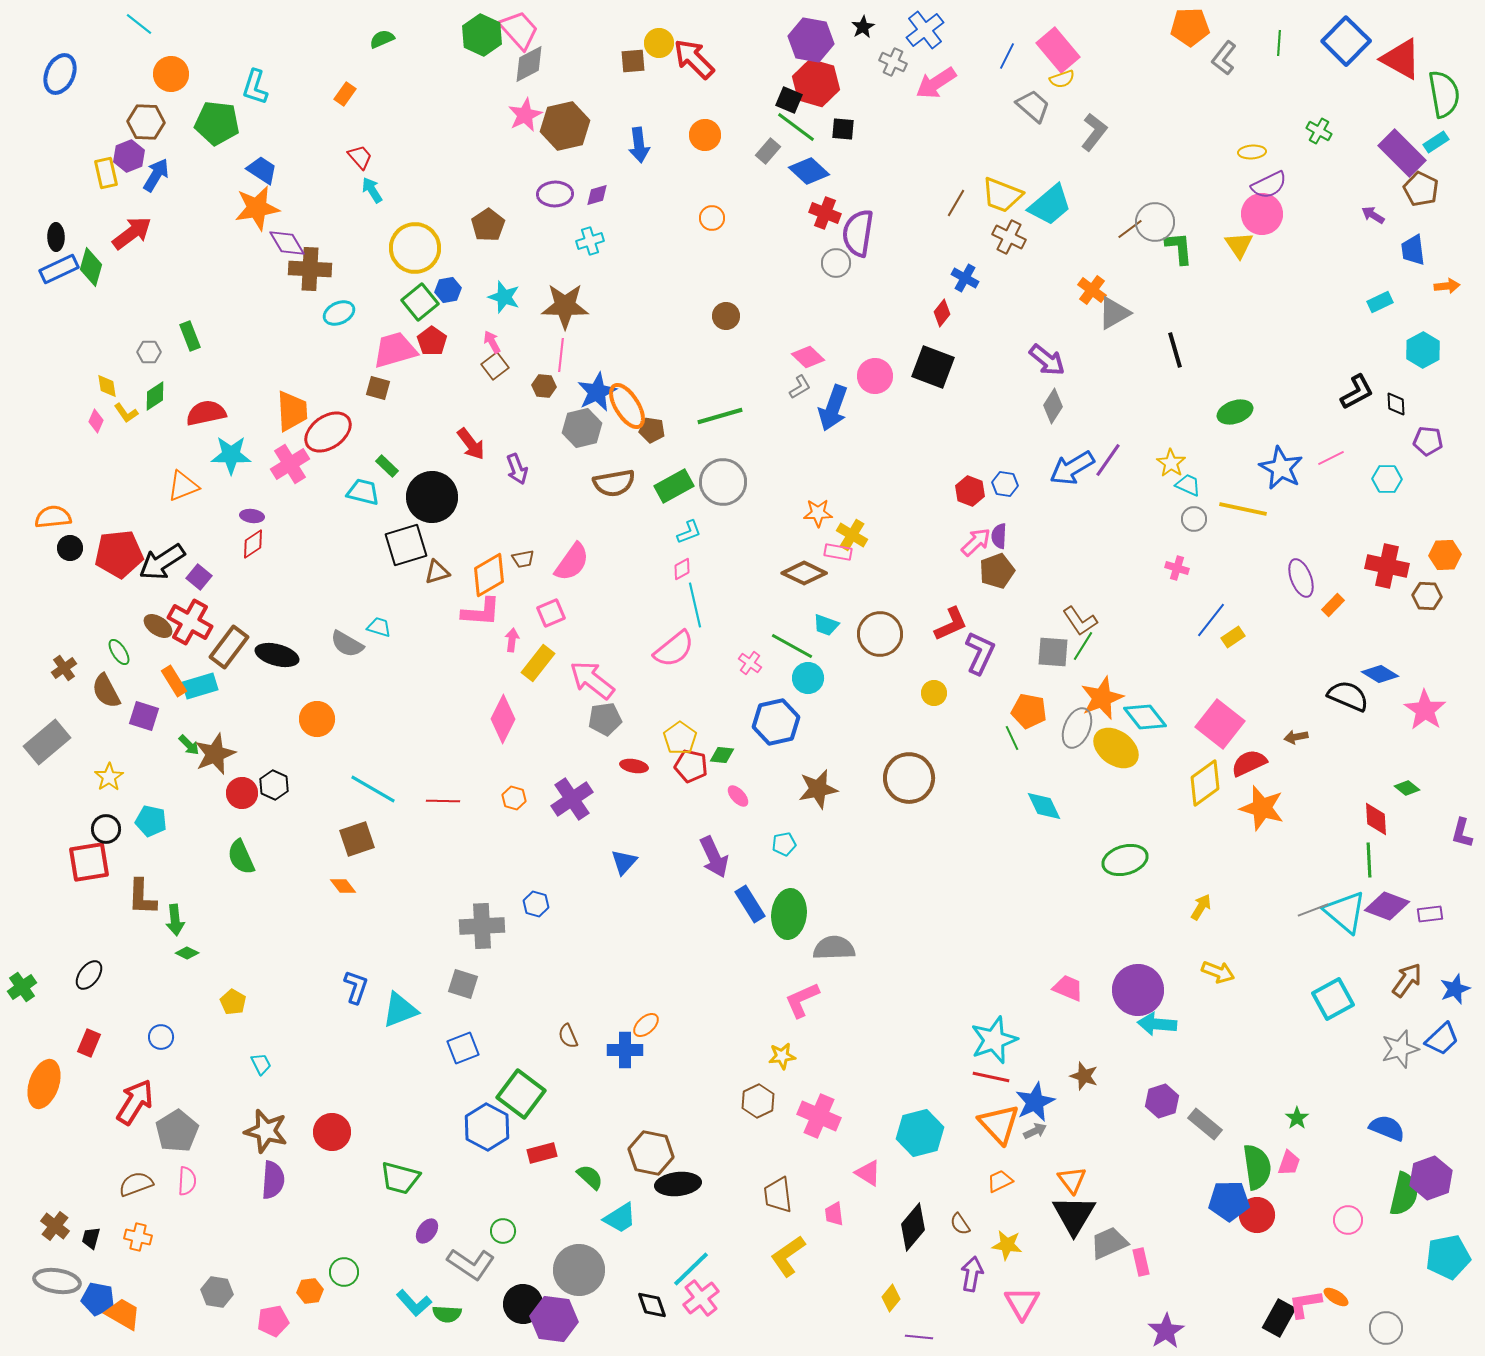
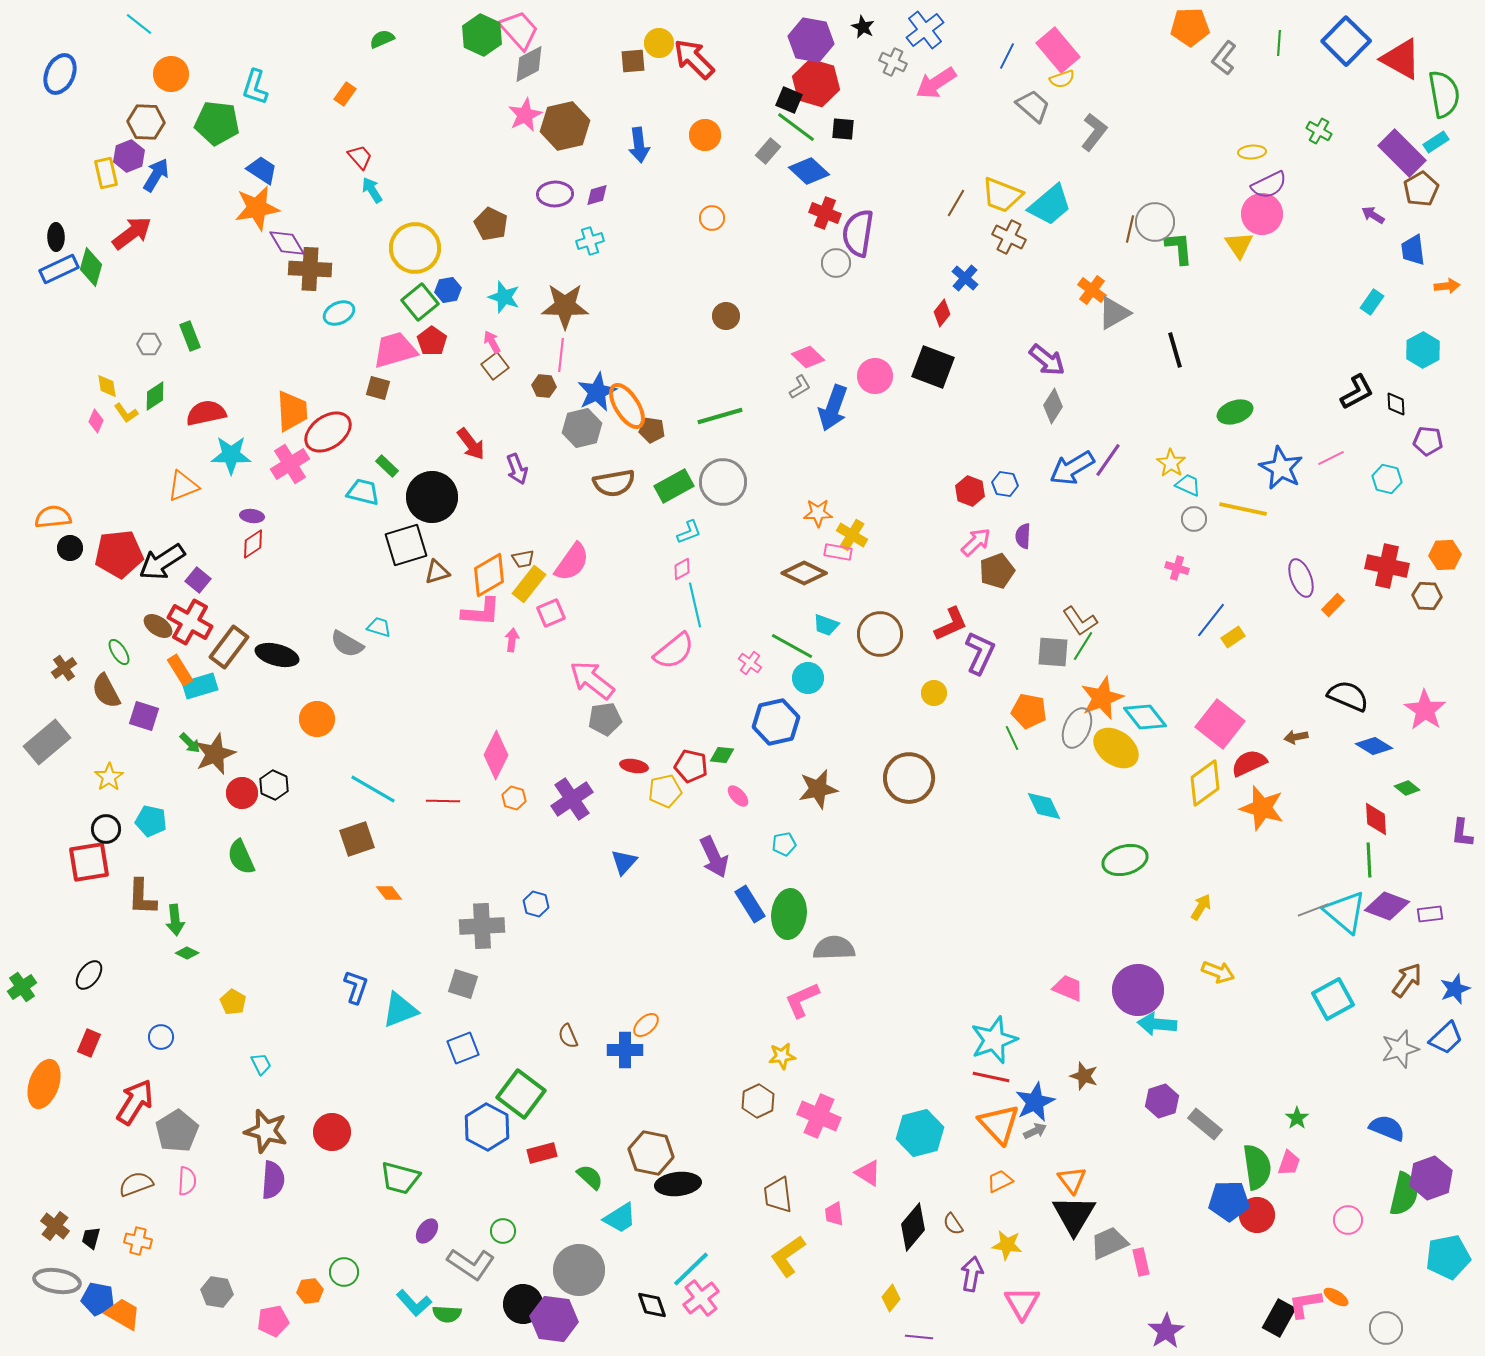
black star at (863, 27): rotated 15 degrees counterclockwise
brown pentagon at (1421, 189): rotated 16 degrees clockwise
brown pentagon at (488, 225): moved 3 px right, 1 px up; rotated 12 degrees counterclockwise
brown line at (1130, 229): rotated 40 degrees counterclockwise
blue cross at (965, 278): rotated 12 degrees clockwise
cyan rectangle at (1380, 302): moved 8 px left; rotated 30 degrees counterclockwise
gray hexagon at (149, 352): moved 8 px up
cyan hexagon at (1387, 479): rotated 12 degrees clockwise
purple semicircle at (999, 536): moved 24 px right
purple square at (199, 577): moved 1 px left, 3 px down
pink semicircle at (674, 649): moved 2 px down
yellow rectangle at (538, 663): moved 9 px left, 79 px up
blue diamond at (1380, 674): moved 6 px left, 72 px down
orange rectangle at (174, 681): moved 6 px right, 11 px up
pink diamond at (503, 719): moved 7 px left, 36 px down
yellow pentagon at (680, 738): moved 15 px left, 53 px down; rotated 24 degrees clockwise
green arrow at (189, 745): moved 1 px right, 2 px up
purple L-shape at (1462, 833): rotated 8 degrees counterclockwise
orange diamond at (343, 886): moved 46 px right, 7 px down
blue trapezoid at (1442, 1039): moved 4 px right, 1 px up
brown semicircle at (960, 1224): moved 7 px left
orange cross at (138, 1237): moved 4 px down
